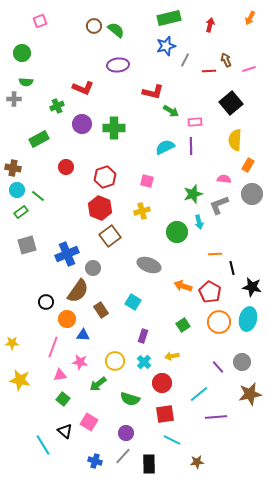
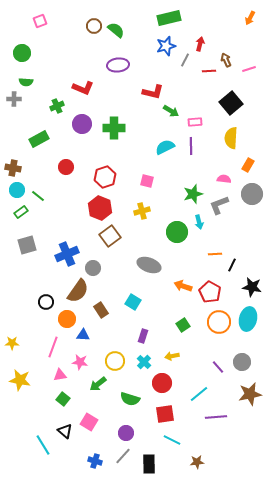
red arrow at (210, 25): moved 10 px left, 19 px down
yellow semicircle at (235, 140): moved 4 px left, 2 px up
black line at (232, 268): moved 3 px up; rotated 40 degrees clockwise
